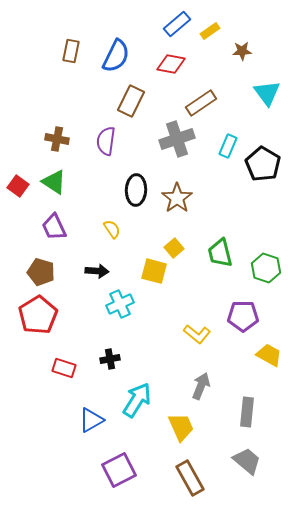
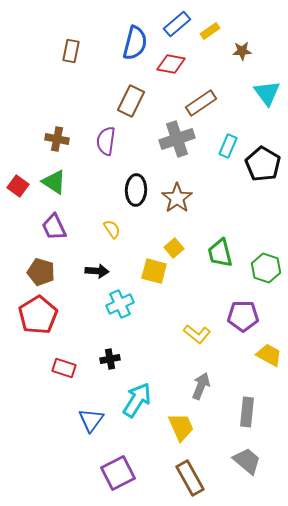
blue semicircle at (116, 56): moved 19 px right, 13 px up; rotated 12 degrees counterclockwise
blue triangle at (91, 420): rotated 24 degrees counterclockwise
purple square at (119, 470): moved 1 px left, 3 px down
